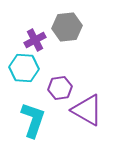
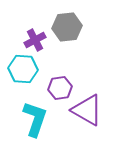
cyan hexagon: moved 1 px left, 1 px down
cyan L-shape: moved 2 px right, 1 px up
